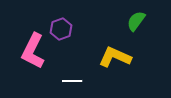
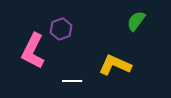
yellow L-shape: moved 8 px down
